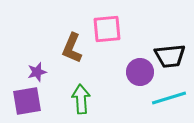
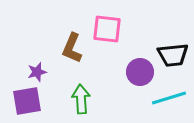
pink square: rotated 12 degrees clockwise
black trapezoid: moved 3 px right, 1 px up
